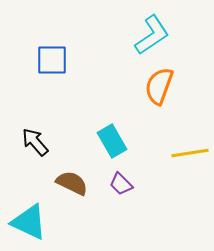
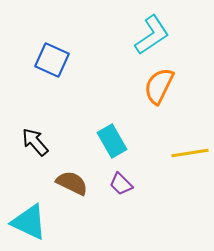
blue square: rotated 24 degrees clockwise
orange semicircle: rotated 6 degrees clockwise
